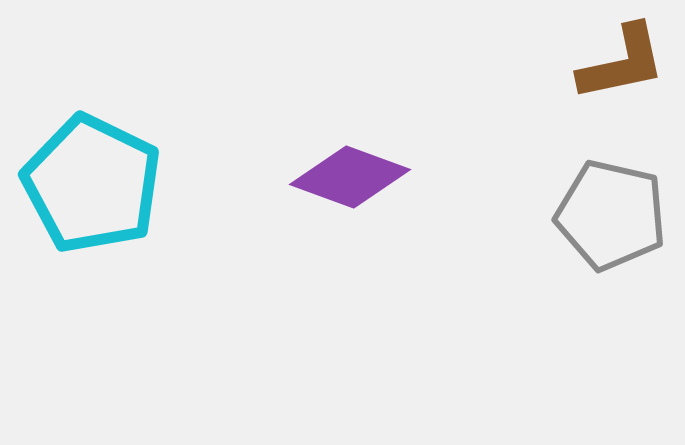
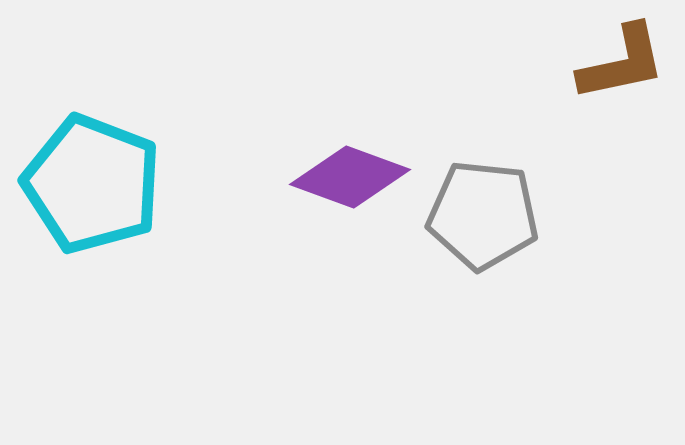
cyan pentagon: rotated 5 degrees counterclockwise
gray pentagon: moved 128 px left; rotated 7 degrees counterclockwise
